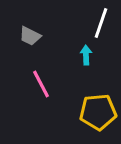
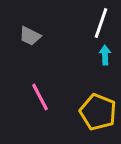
cyan arrow: moved 19 px right
pink line: moved 1 px left, 13 px down
yellow pentagon: rotated 27 degrees clockwise
